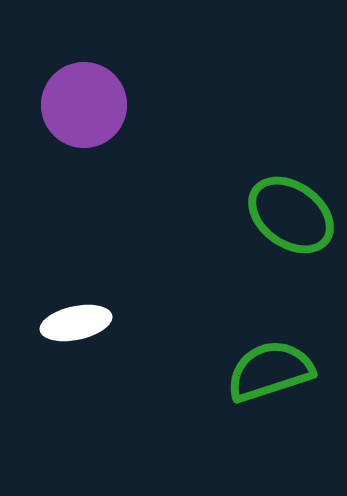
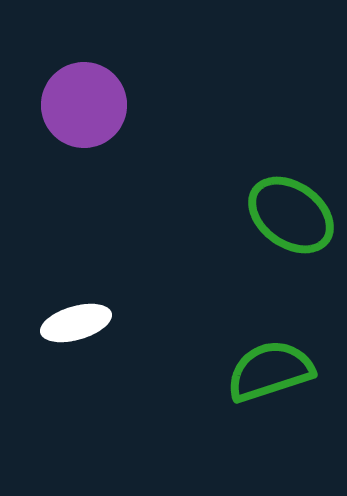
white ellipse: rotated 4 degrees counterclockwise
